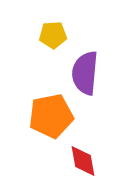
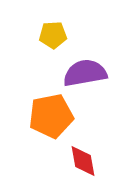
purple semicircle: rotated 75 degrees clockwise
